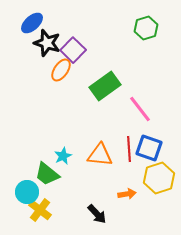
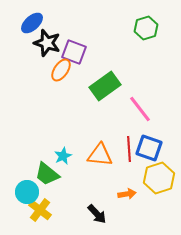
purple square: moved 1 px right, 2 px down; rotated 25 degrees counterclockwise
